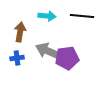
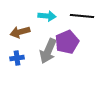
brown arrow: rotated 114 degrees counterclockwise
gray arrow: rotated 90 degrees counterclockwise
purple pentagon: moved 16 px up; rotated 15 degrees counterclockwise
